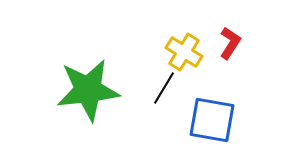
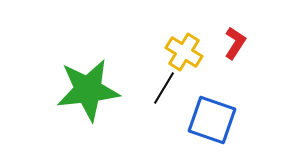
red L-shape: moved 5 px right
blue square: rotated 9 degrees clockwise
